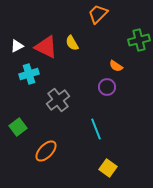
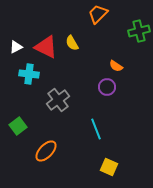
green cross: moved 9 px up
white triangle: moved 1 px left, 1 px down
cyan cross: rotated 24 degrees clockwise
green square: moved 1 px up
yellow square: moved 1 px right, 1 px up; rotated 12 degrees counterclockwise
